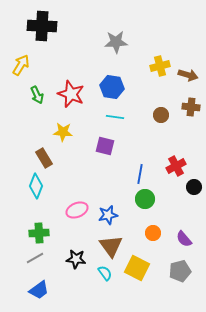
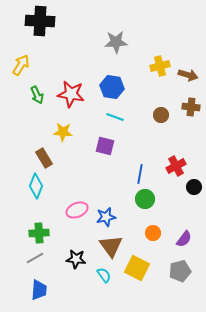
black cross: moved 2 px left, 5 px up
red star: rotated 12 degrees counterclockwise
cyan line: rotated 12 degrees clockwise
blue star: moved 2 px left, 2 px down
purple semicircle: rotated 102 degrees counterclockwise
cyan semicircle: moved 1 px left, 2 px down
blue trapezoid: rotated 50 degrees counterclockwise
